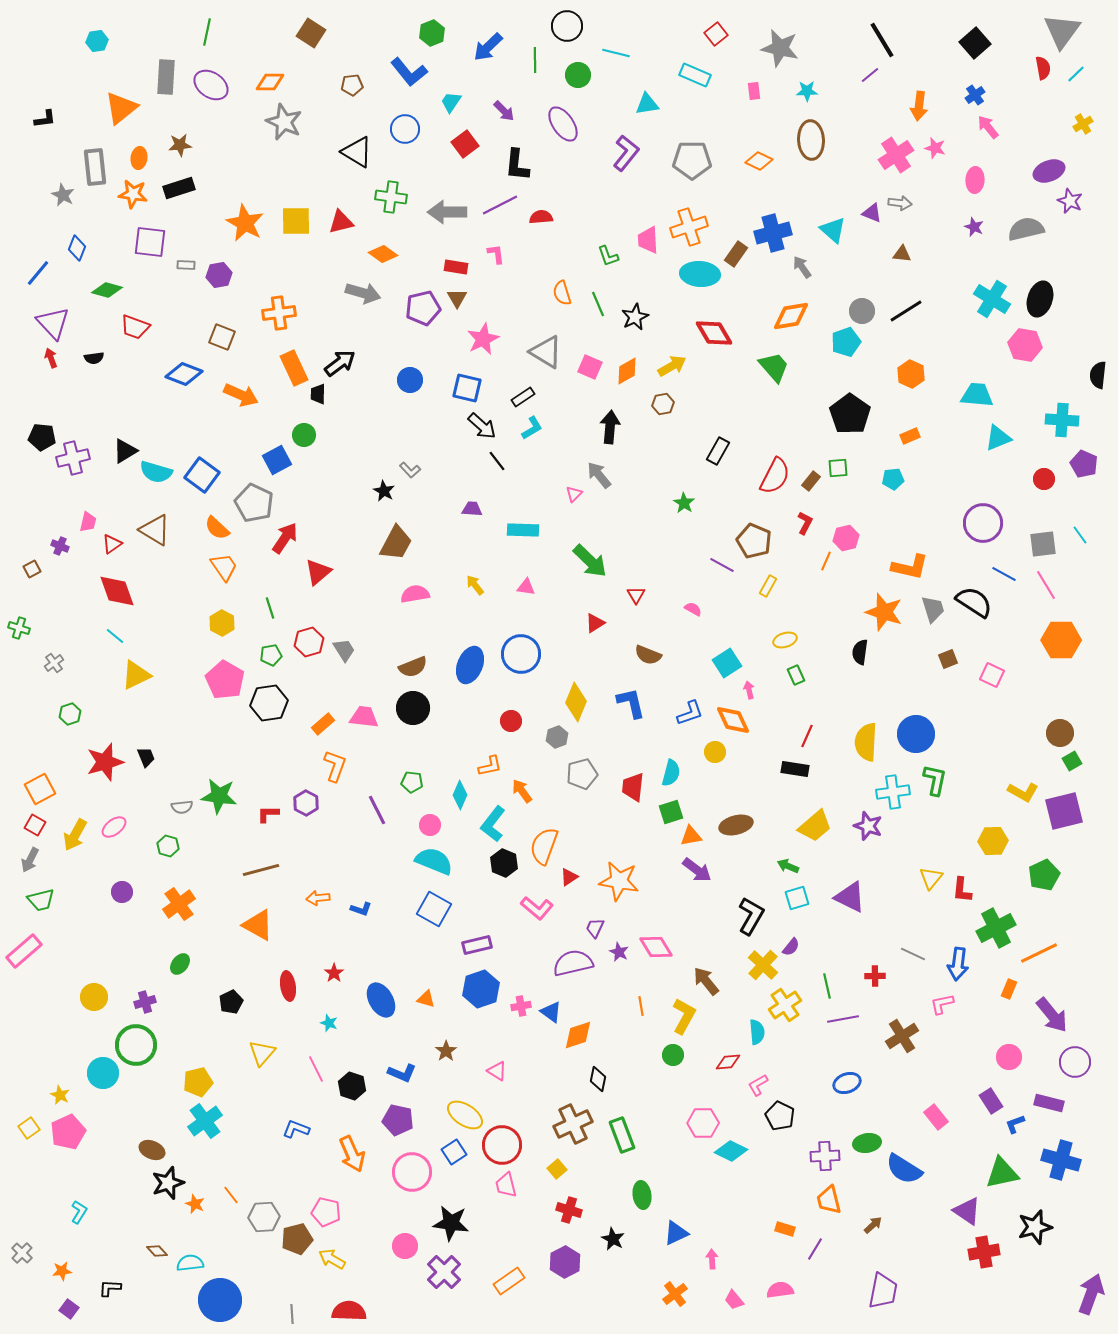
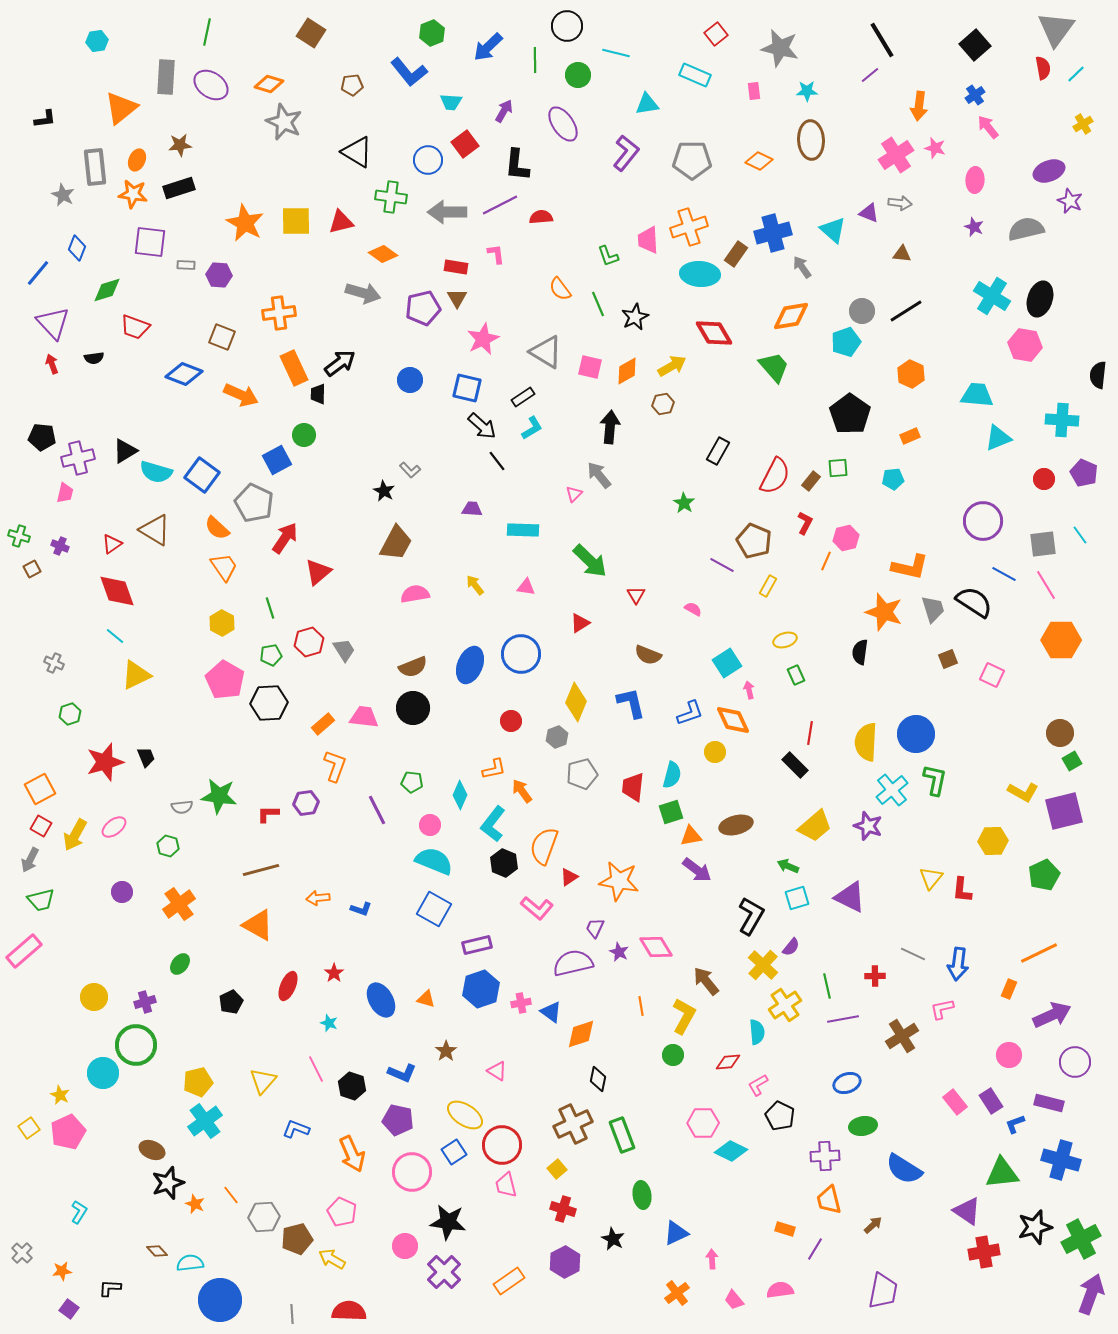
gray triangle at (1062, 31): moved 6 px left, 2 px up
black square at (975, 43): moved 2 px down
orange diamond at (270, 82): moved 1 px left, 2 px down; rotated 16 degrees clockwise
cyan trapezoid at (451, 102): rotated 120 degrees counterclockwise
purple arrow at (504, 111): rotated 105 degrees counterclockwise
blue circle at (405, 129): moved 23 px right, 31 px down
orange ellipse at (139, 158): moved 2 px left, 2 px down; rotated 15 degrees clockwise
purple triangle at (872, 213): moved 3 px left
purple hexagon at (219, 275): rotated 15 degrees clockwise
green diamond at (107, 290): rotated 32 degrees counterclockwise
orange semicircle at (562, 293): moved 2 px left, 4 px up; rotated 20 degrees counterclockwise
cyan cross at (992, 299): moved 3 px up
red arrow at (51, 358): moved 1 px right, 6 px down
pink square at (590, 367): rotated 10 degrees counterclockwise
purple cross at (73, 458): moved 5 px right
purple pentagon at (1084, 464): moved 9 px down
pink trapezoid at (88, 522): moved 23 px left, 29 px up
purple circle at (983, 523): moved 2 px up
red triangle at (595, 623): moved 15 px left
green cross at (19, 628): moved 92 px up
gray cross at (54, 663): rotated 30 degrees counterclockwise
black hexagon at (269, 703): rotated 6 degrees clockwise
red line at (807, 736): moved 3 px right, 3 px up; rotated 15 degrees counterclockwise
orange L-shape at (490, 766): moved 4 px right, 3 px down
black rectangle at (795, 769): moved 4 px up; rotated 36 degrees clockwise
cyan semicircle at (671, 773): moved 1 px right, 2 px down
cyan cross at (893, 792): moved 1 px left, 2 px up; rotated 32 degrees counterclockwise
purple hexagon at (306, 803): rotated 25 degrees clockwise
red square at (35, 825): moved 6 px right, 1 px down
green cross at (996, 928): moved 85 px right, 311 px down
red ellipse at (288, 986): rotated 32 degrees clockwise
pink L-shape at (942, 1004): moved 5 px down
pink cross at (521, 1006): moved 3 px up
purple arrow at (1052, 1015): rotated 75 degrees counterclockwise
orange diamond at (578, 1035): moved 3 px right, 1 px up
yellow triangle at (262, 1053): moved 1 px right, 28 px down
pink circle at (1009, 1057): moved 2 px up
pink rectangle at (936, 1117): moved 19 px right, 15 px up
green ellipse at (867, 1143): moved 4 px left, 17 px up
green triangle at (1002, 1173): rotated 6 degrees clockwise
red cross at (569, 1210): moved 6 px left, 1 px up
pink pentagon at (326, 1212): moved 16 px right; rotated 12 degrees clockwise
black star at (451, 1223): moved 3 px left, 1 px up
orange cross at (675, 1294): moved 2 px right, 1 px up
